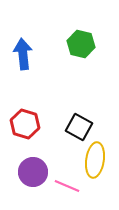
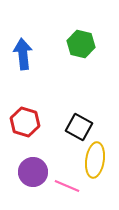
red hexagon: moved 2 px up
